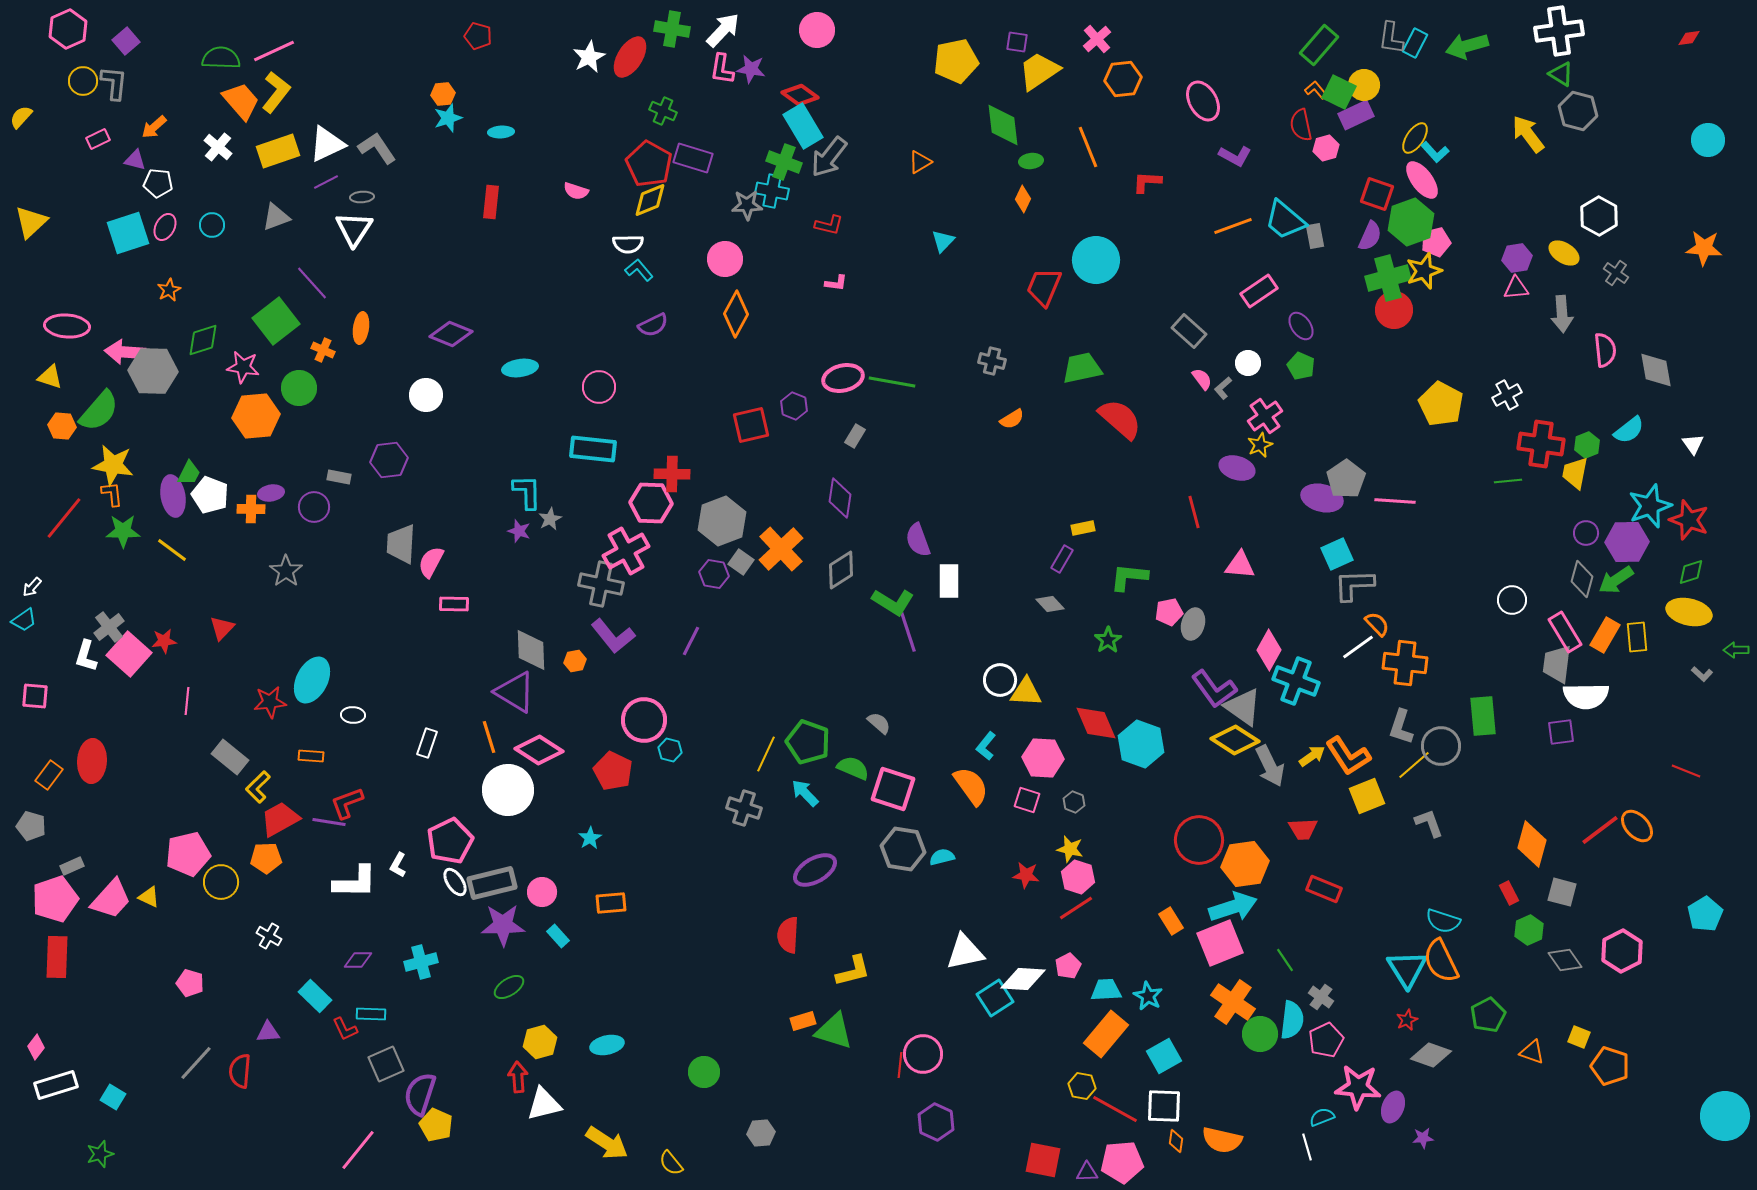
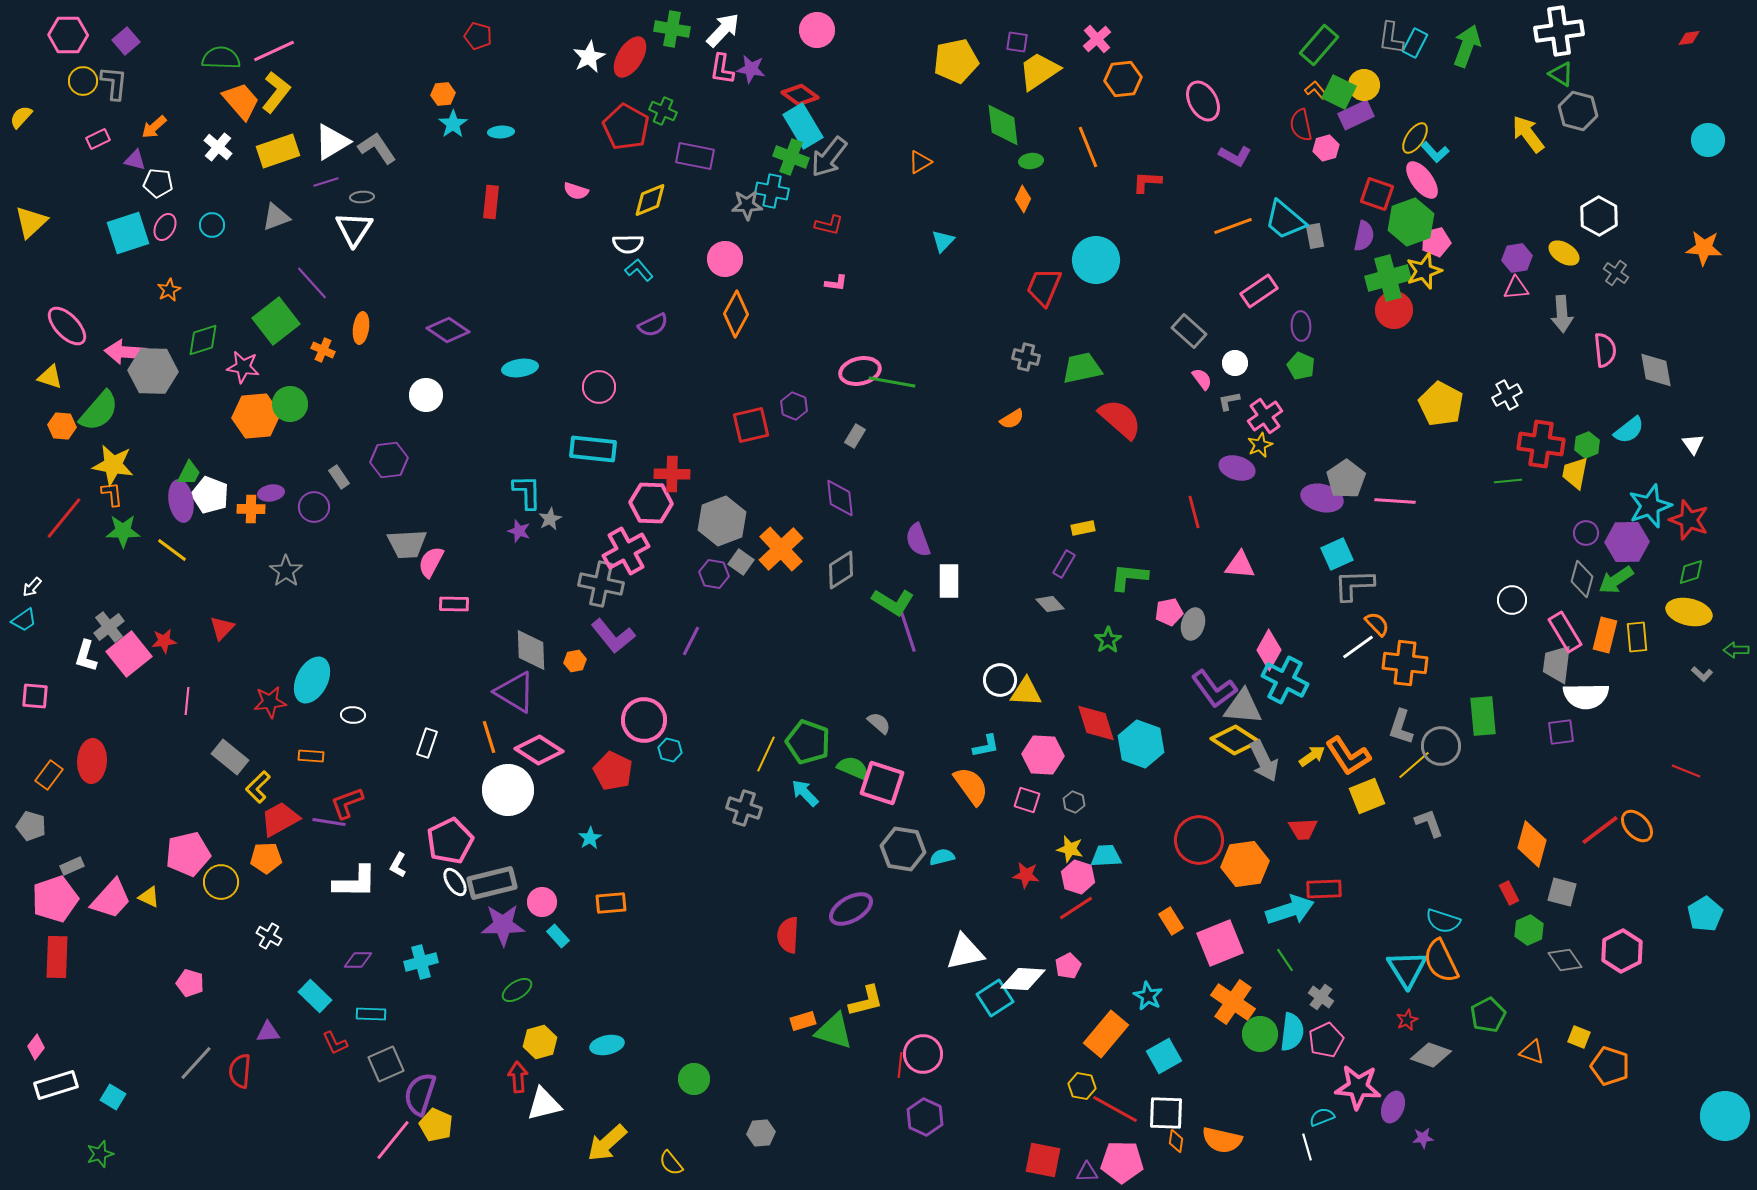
pink hexagon at (68, 29): moved 6 px down; rotated 24 degrees clockwise
green arrow at (1467, 46): rotated 126 degrees clockwise
cyan star at (448, 118): moved 5 px right, 6 px down; rotated 16 degrees counterclockwise
white triangle at (327, 144): moved 5 px right, 2 px up; rotated 6 degrees counterclockwise
purple rectangle at (693, 158): moved 2 px right, 2 px up; rotated 6 degrees counterclockwise
green cross at (784, 162): moved 7 px right, 5 px up
red pentagon at (649, 164): moved 23 px left, 37 px up
purple line at (326, 182): rotated 10 degrees clockwise
purple semicircle at (1370, 236): moved 6 px left; rotated 12 degrees counterclockwise
pink ellipse at (67, 326): rotated 42 degrees clockwise
purple ellipse at (1301, 326): rotated 32 degrees clockwise
purple diamond at (451, 334): moved 3 px left, 4 px up; rotated 12 degrees clockwise
gray cross at (992, 361): moved 34 px right, 4 px up
white circle at (1248, 363): moved 13 px left
pink ellipse at (843, 378): moved 17 px right, 7 px up
green circle at (299, 388): moved 9 px left, 16 px down
gray L-shape at (1223, 388): moved 6 px right, 13 px down; rotated 30 degrees clockwise
gray rectangle at (339, 477): rotated 45 degrees clockwise
purple ellipse at (173, 496): moved 8 px right, 5 px down
purple diamond at (840, 498): rotated 15 degrees counterclockwise
gray trapezoid at (401, 544): moved 6 px right; rotated 96 degrees counterclockwise
purple rectangle at (1062, 559): moved 2 px right, 5 px down
orange rectangle at (1605, 635): rotated 16 degrees counterclockwise
pink square at (129, 654): rotated 9 degrees clockwise
cyan cross at (1296, 681): moved 11 px left, 1 px up; rotated 6 degrees clockwise
gray triangle at (1243, 707): rotated 30 degrees counterclockwise
red diamond at (1096, 723): rotated 6 degrees clockwise
cyan L-shape at (986, 746): rotated 140 degrees counterclockwise
pink hexagon at (1043, 758): moved 3 px up
gray arrow at (1270, 766): moved 6 px left, 5 px up
pink square at (893, 789): moved 11 px left, 6 px up
purple ellipse at (815, 870): moved 36 px right, 39 px down
red rectangle at (1324, 889): rotated 24 degrees counterclockwise
pink circle at (542, 892): moved 10 px down
cyan arrow at (1233, 907): moved 57 px right, 3 px down
yellow L-shape at (853, 971): moved 13 px right, 30 px down
green ellipse at (509, 987): moved 8 px right, 3 px down
cyan trapezoid at (1106, 990): moved 134 px up
cyan semicircle at (1292, 1020): moved 12 px down
red L-shape at (345, 1029): moved 10 px left, 14 px down
green circle at (704, 1072): moved 10 px left, 7 px down
white square at (1164, 1106): moved 2 px right, 7 px down
purple hexagon at (936, 1122): moved 11 px left, 5 px up
yellow arrow at (607, 1143): rotated 105 degrees clockwise
pink line at (358, 1150): moved 35 px right, 10 px up
pink pentagon at (1122, 1162): rotated 6 degrees clockwise
